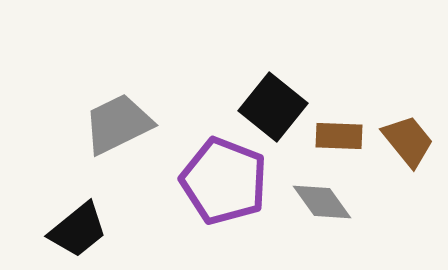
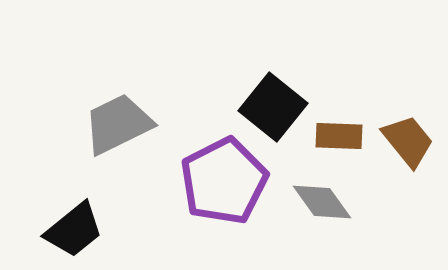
purple pentagon: rotated 24 degrees clockwise
black trapezoid: moved 4 px left
